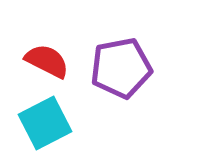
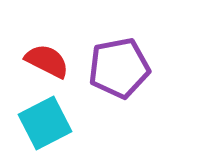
purple pentagon: moved 2 px left
